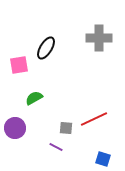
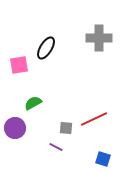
green semicircle: moved 1 px left, 5 px down
